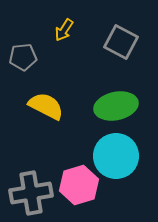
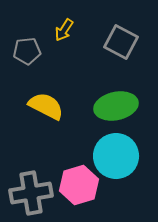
gray pentagon: moved 4 px right, 6 px up
